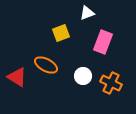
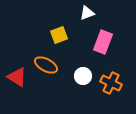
yellow square: moved 2 px left, 2 px down
